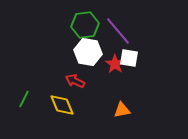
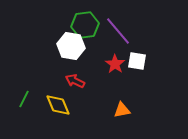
white hexagon: moved 17 px left, 6 px up
white square: moved 8 px right, 3 px down
yellow diamond: moved 4 px left
